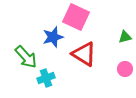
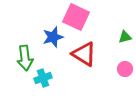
green arrow: moved 1 px left, 1 px down; rotated 35 degrees clockwise
cyan cross: moved 3 px left
